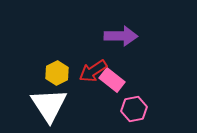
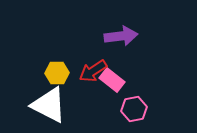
purple arrow: rotated 8 degrees counterclockwise
yellow hexagon: rotated 25 degrees clockwise
white triangle: rotated 30 degrees counterclockwise
